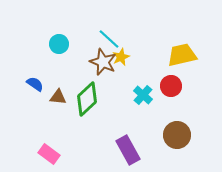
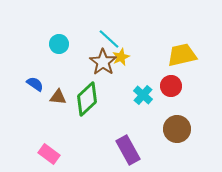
brown star: rotated 12 degrees clockwise
brown circle: moved 6 px up
